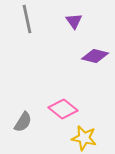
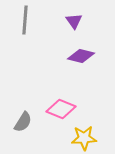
gray line: moved 2 px left, 1 px down; rotated 16 degrees clockwise
purple diamond: moved 14 px left
pink diamond: moved 2 px left; rotated 16 degrees counterclockwise
yellow star: rotated 15 degrees counterclockwise
